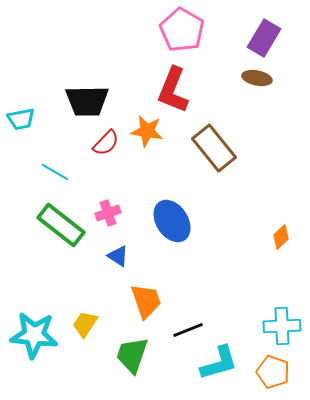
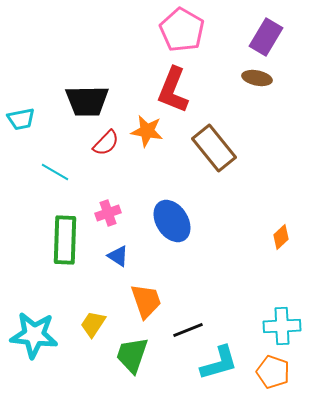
purple rectangle: moved 2 px right, 1 px up
green rectangle: moved 4 px right, 15 px down; rotated 54 degrees clockwise
yellow trapezoid: moved 8 px right
